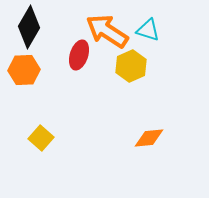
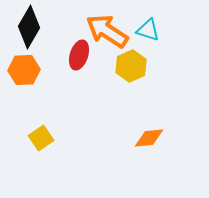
yellow square: rotated 15 degrees clockwise
